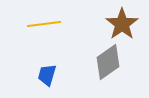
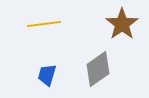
gray diamond: moved 10 px left, 7 px down
